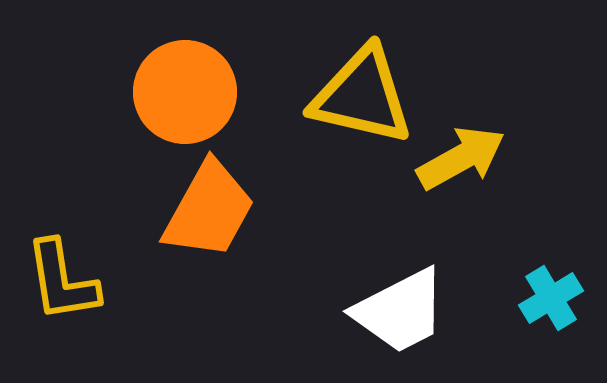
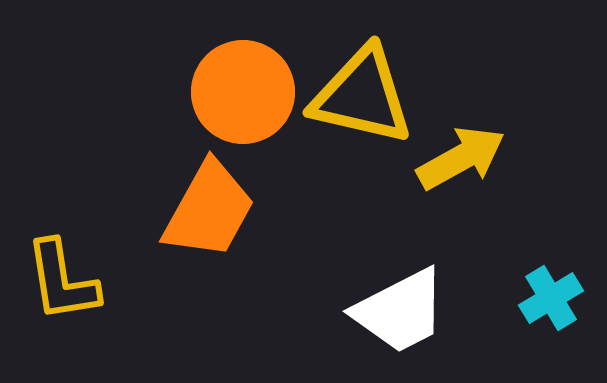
orange circle: moved 58 px right
